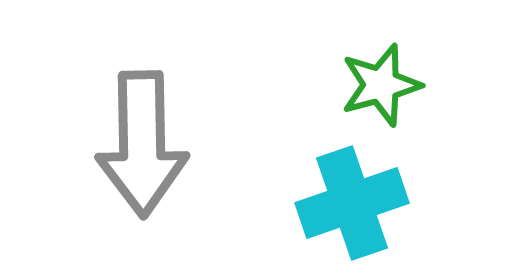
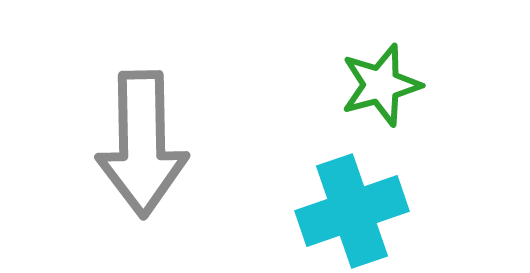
cyan cross: moved 8 px down
